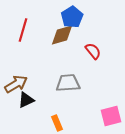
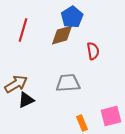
red semicircle: rotated 30 degrees clockwise
orange rectangle: moved 25 px right
